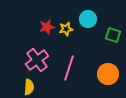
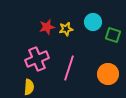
cyan circle: moved 5 px right, 3 px down
pink cross: moved 1 px up; rotated 15 degrees clockwise
